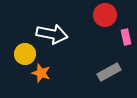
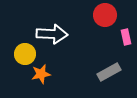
white arrow: rotated 8 degrees counterclockwise
orange star: moved 1 px down; rotated 30 degrees counterclockwise
